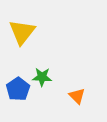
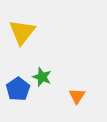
green star: rotated 18 degrees clockwise
orange triangle: rotated 18 degrees clockwise
